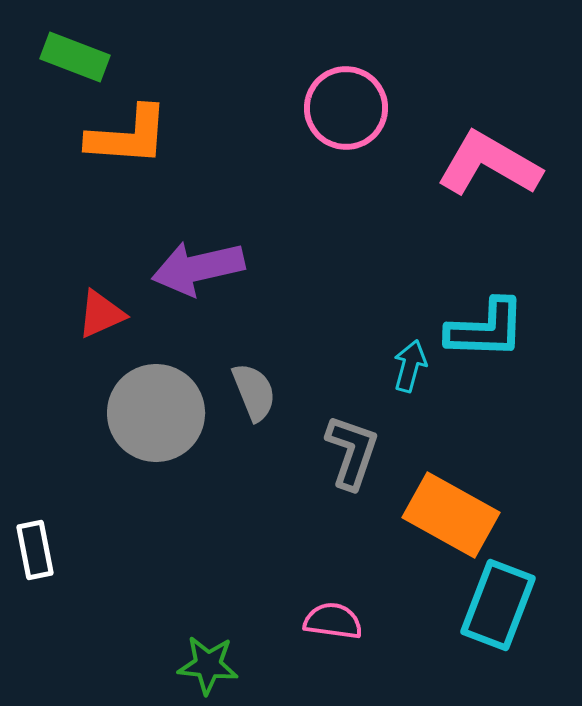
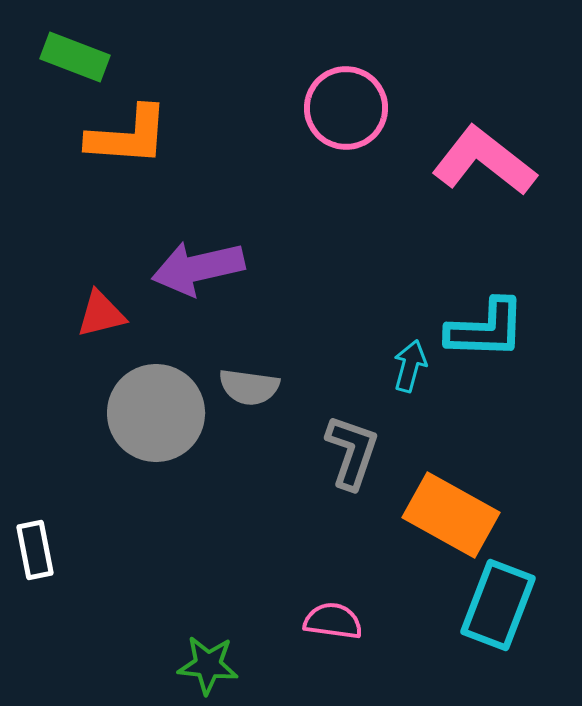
pink L-shape: moved 5 px left, 3 px up; rotated 8 degrees clockwise
red triangle: rotated 10 degrees clockwise
gray semicircle: moved 5 px left, 5 px up; rotated 120 degrees clockwise
